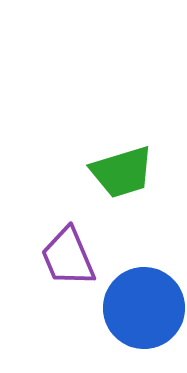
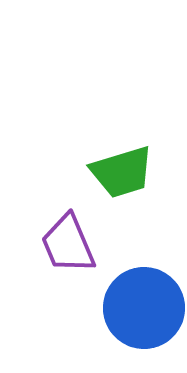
purple trapezoid: moved 13 px up
